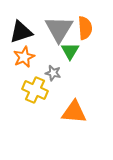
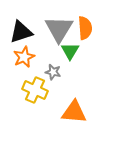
gray star: moved 1 px up
